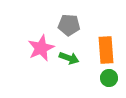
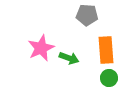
gray pentagon: moved 18 px right, 10 px up
